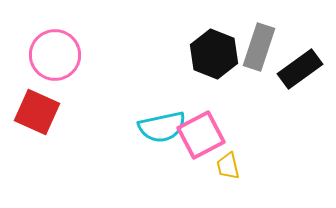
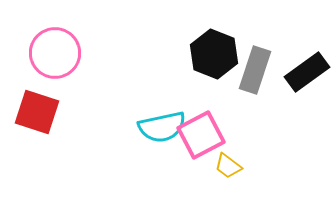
gray rectangle: moved 4 px left, 23 px down
pink circle: moved 2 px up
black rectangle: moved 7 px right, 3 px down
red square: rotated 6 degrees counterclockwise
yellow trapezoid: rotated 40 degrees counterclockwise
